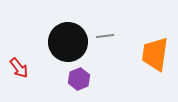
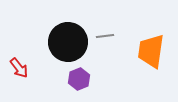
orange trapezoid: moved 4 px left, 3 px up
